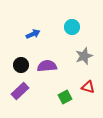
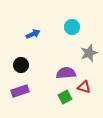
gray star: moved 5 px right, 3 px up
purple semicircle: moved 19 px right, 7 px down
red triangle: moved 4 px left
purple rectangle: rotated 24 degrees clockwise
